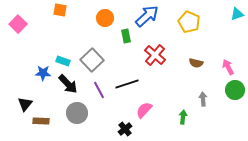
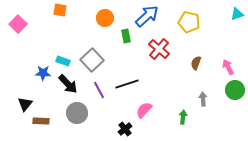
yellow pentagon: rotated 10 degrees counterclockwise
red cross: moved 4 px right, 6 px up
brown semicircle: rotated 96 degrees clockwise
